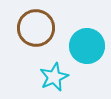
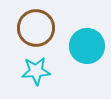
cyan star: moved 18 px left, 6 px up; rotated 20 degrees clockwise
